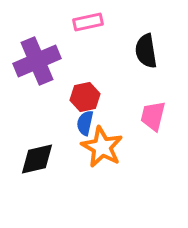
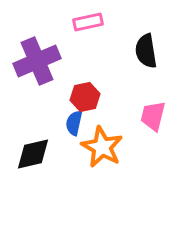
blue semicircle: moved 11 px left
black diamond: moved 4 px left, 5 px up
